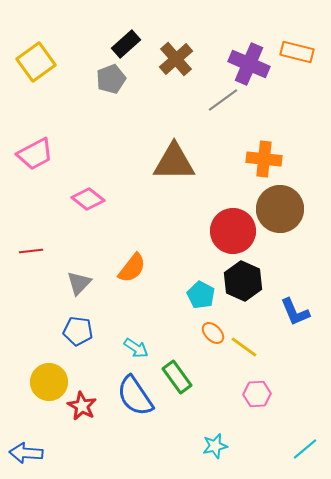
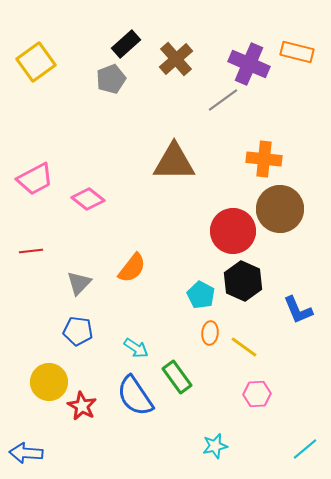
pink trapezoid: moved 25 px down
blue L-shape: moved 3 px right, 2 px up
orange ellipse: moved 3 px left; rotated 50 degrees clockwise
